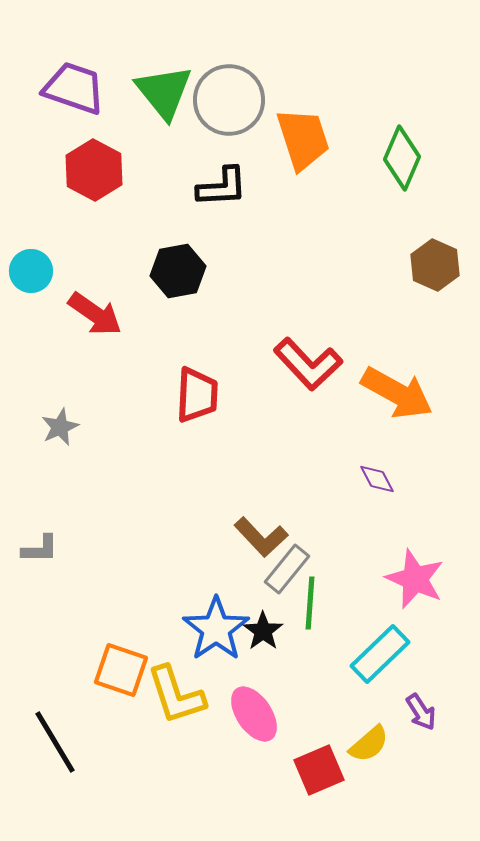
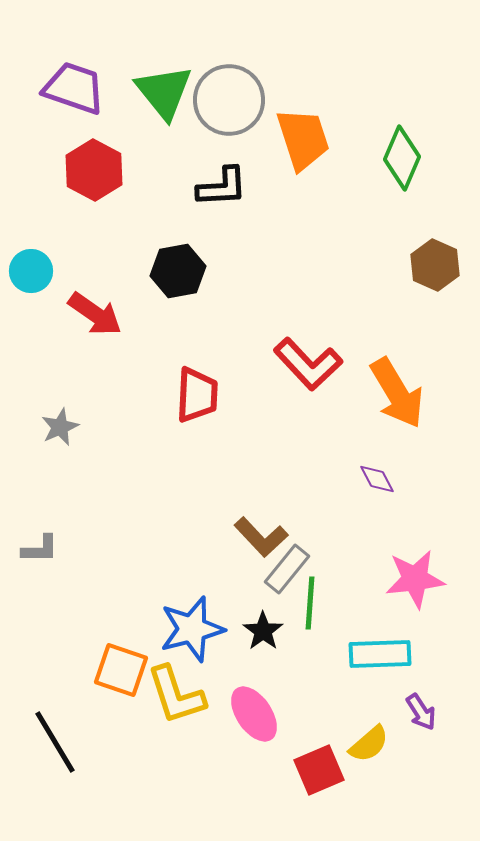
orange arrow: rotated 30 degrees clockwise
pink star: rotated 30 degrees counterclockwise
blue star: moved 24 px left; rotated 20 degrees clockwise
cyan rectangle: rotated 42 degrees clockwise
